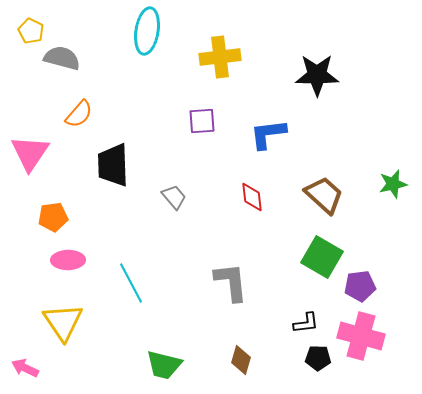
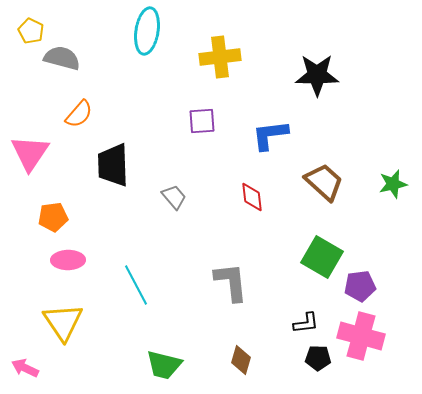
blue L-shape: moved 2 px right, 1 px down
brown trapezoid: moved 13 px up
cyan line: moved 5 px right, 2 px down
